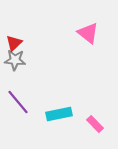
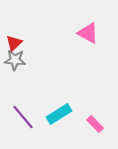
pink triangle: rotated 10 degrees counterclockwise
purple line: moved 5 px right, 15 px down
cyan rectangle: rotated 20 degrees counterclockwise
